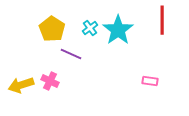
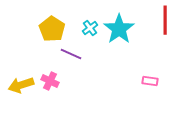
red line: moved 3 px right
cyan star: moved 1 px right, 1 px up
